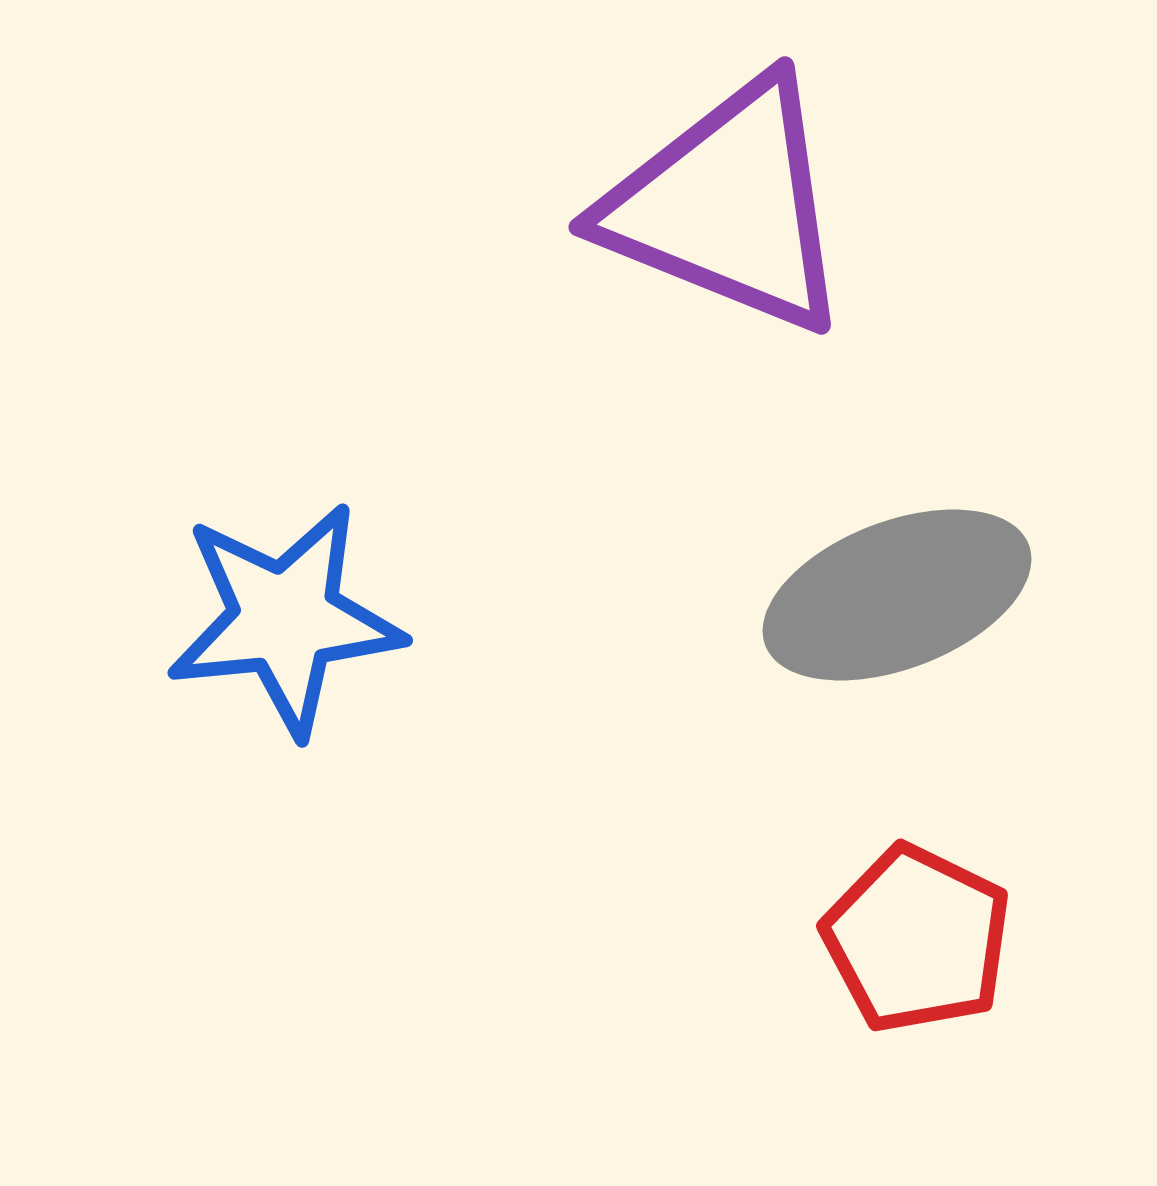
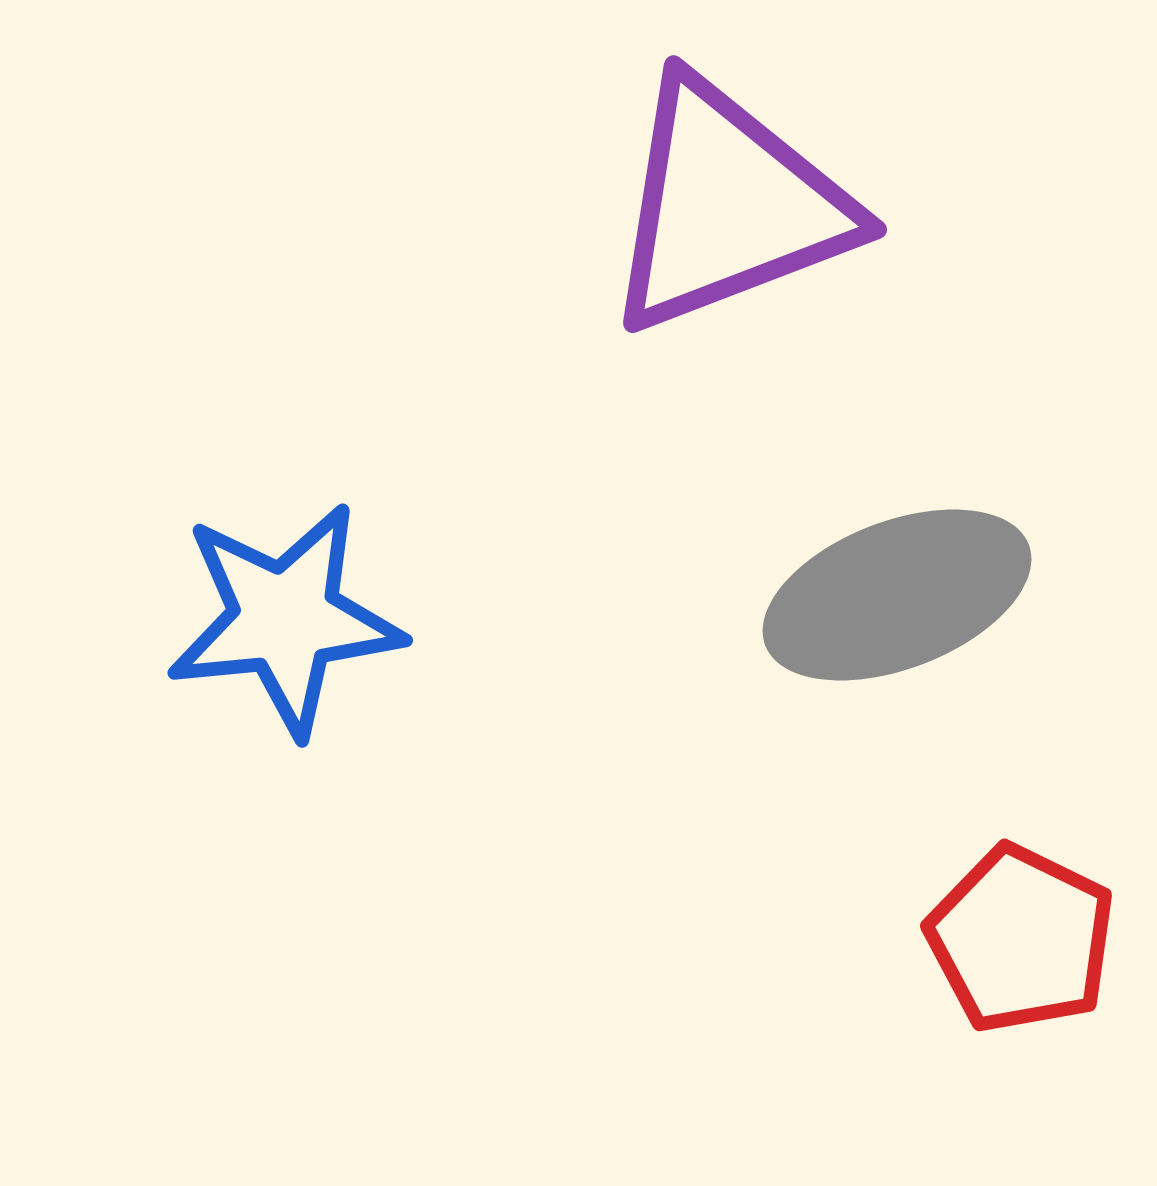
purple triangle: rotated 43 degrees counterclockwise
red pentagon: moved 104 px right
